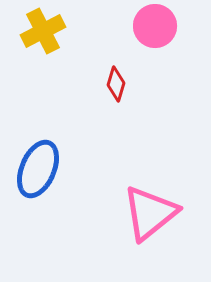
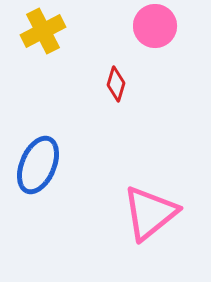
blue ellipse: moved 4 px up
